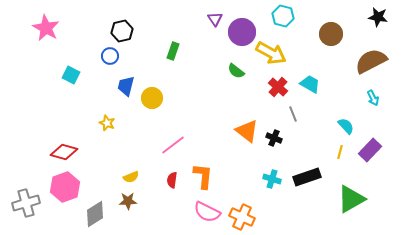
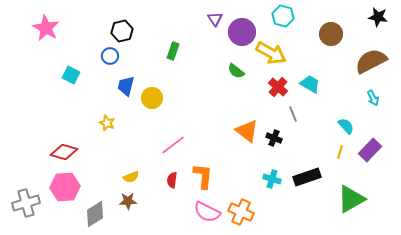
pink hexagon: rotated 16 degrees clockwise
orange cross: moved 1 px left, 5 px up
